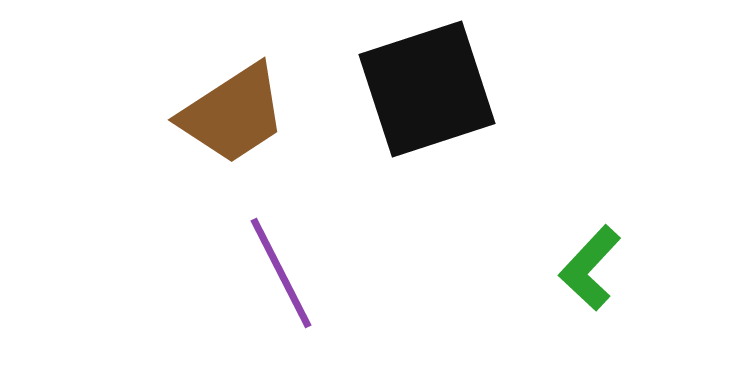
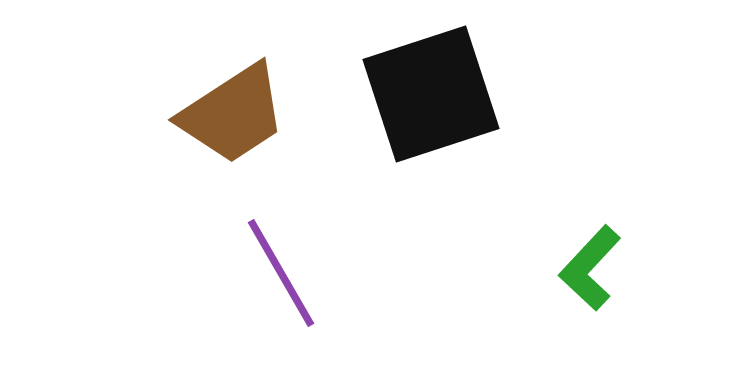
black square: moved 4 px right, 5 px down
purple line: rotated 3 degrees counterclockwise
